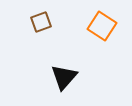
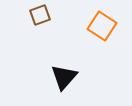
brown square: moved 1 px left, 7 px up
